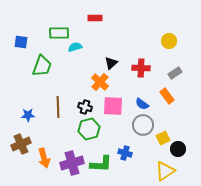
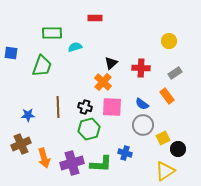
green rectangle: moved 7 px left
blue square: moved 10 px left, 11 px down
orange cross: moved 3 px right
pink square: moved 1 px left, 1 px down
